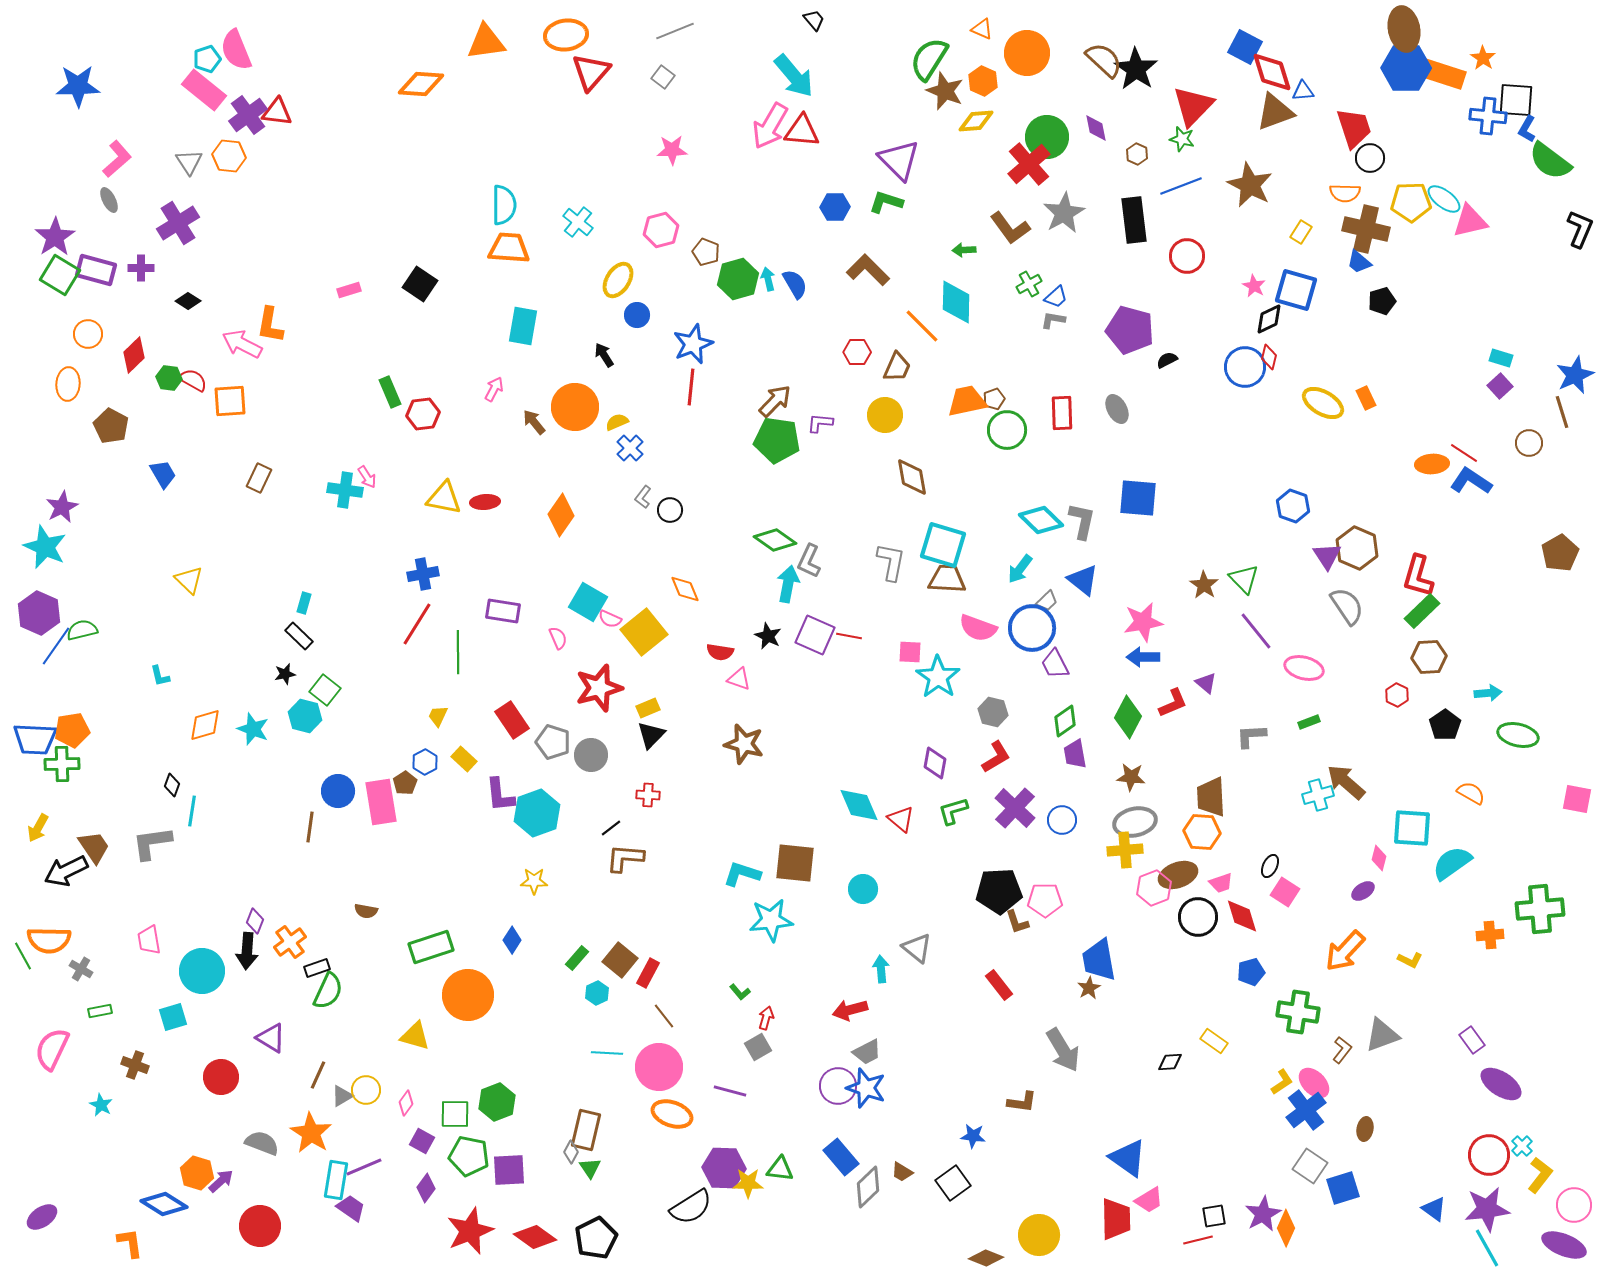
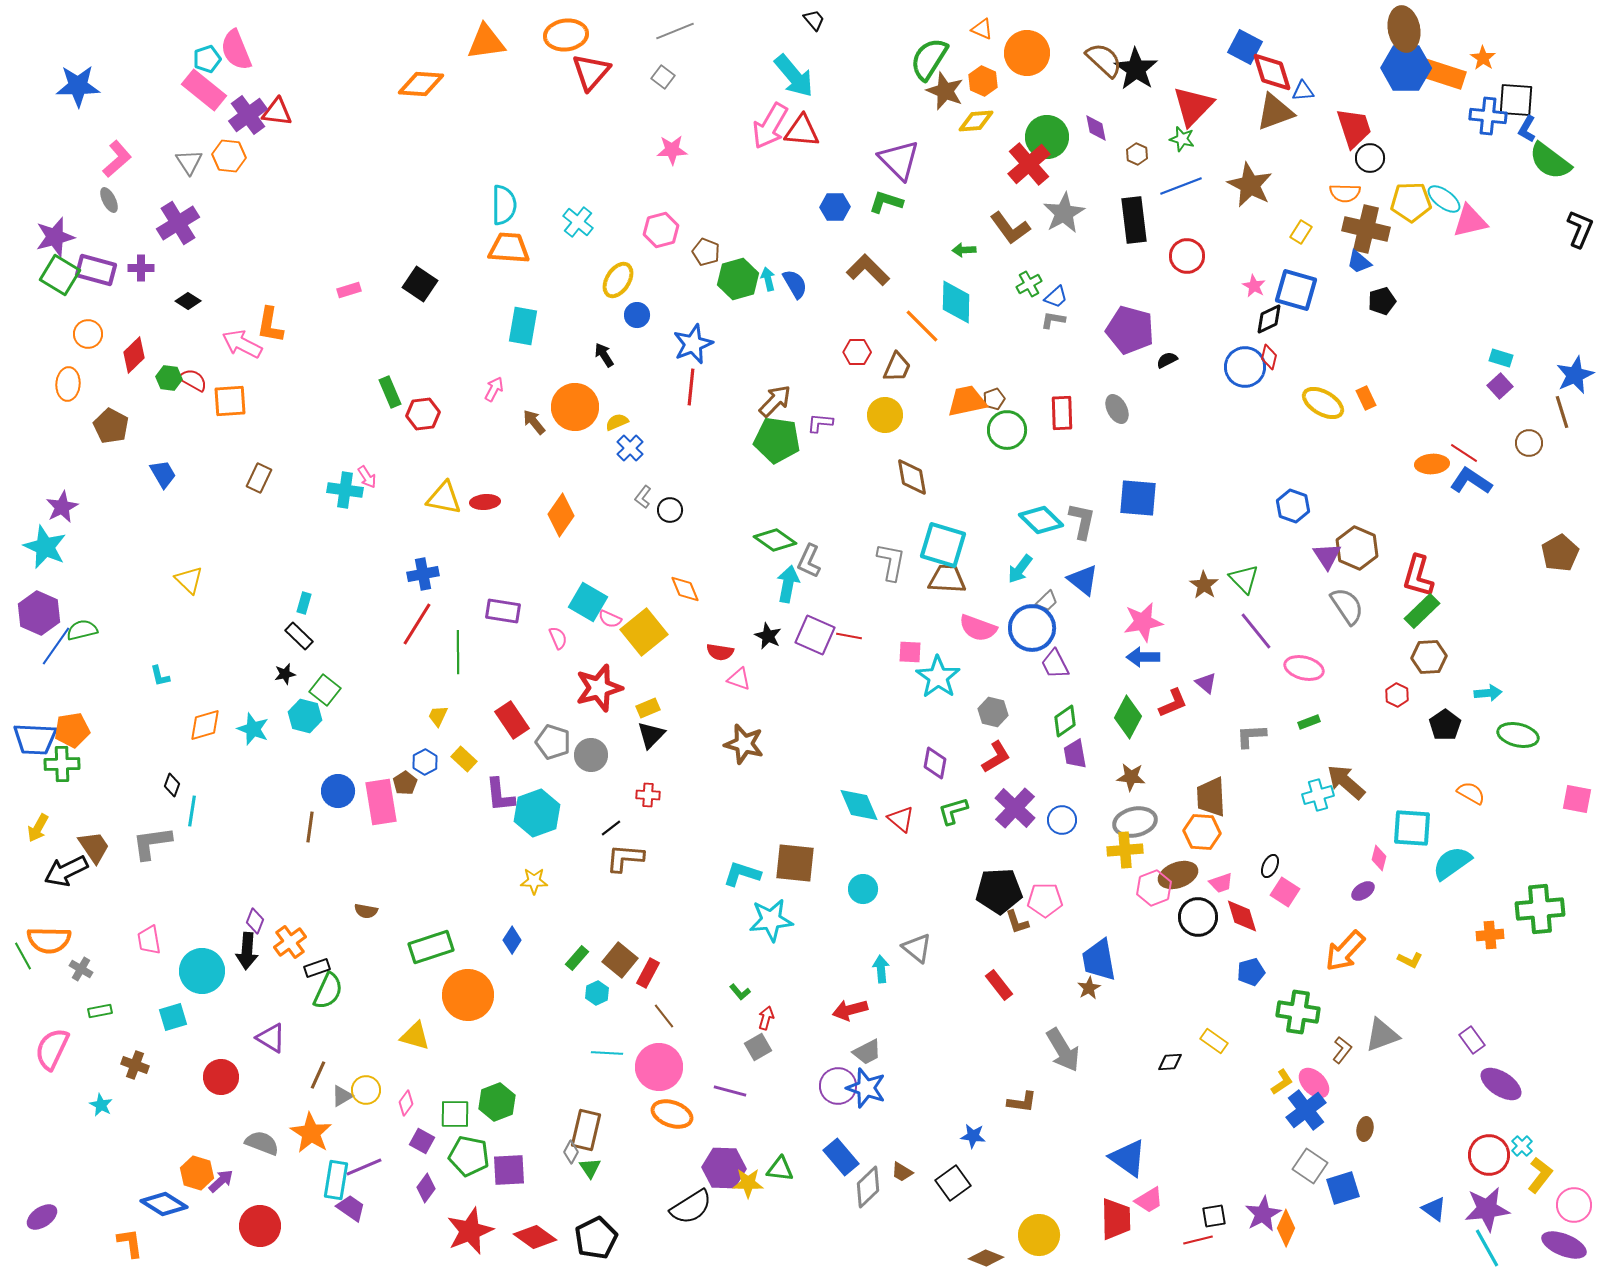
purple star at (55, 237): rotated 18 degrees clockwise
